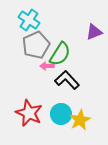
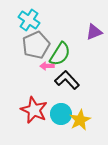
red star: moved 5 px right, 3 px up
